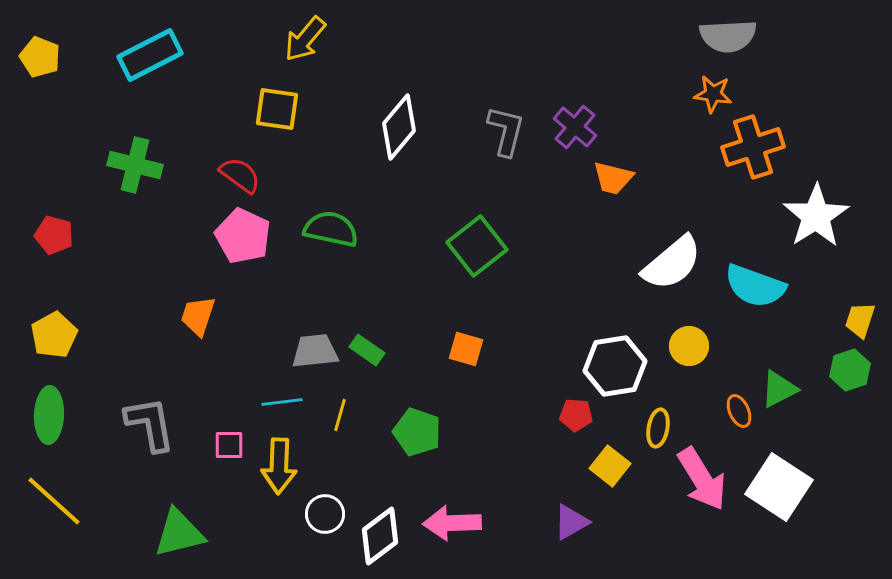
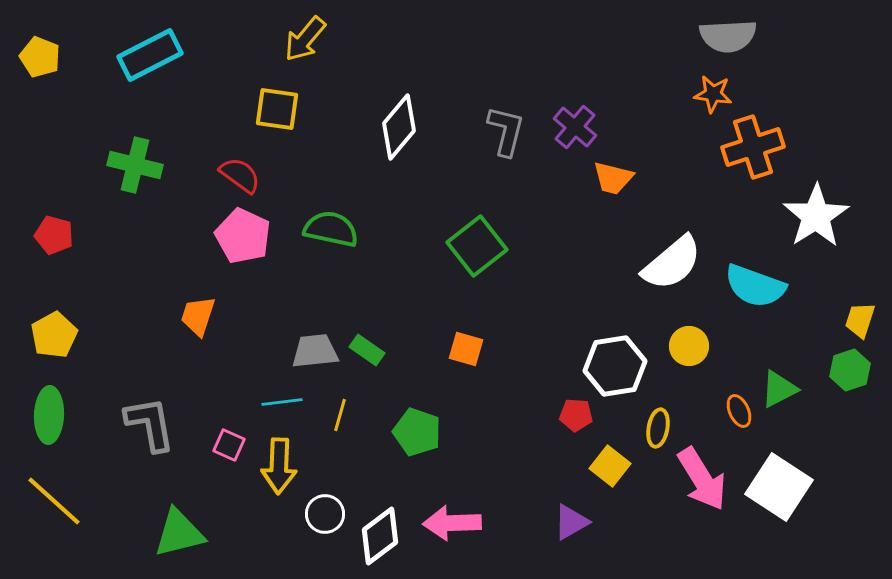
pink square at (229, 445): rotated 24 degrees clockwise
